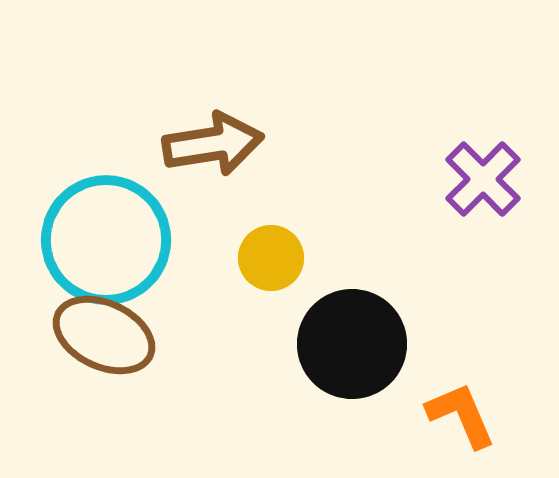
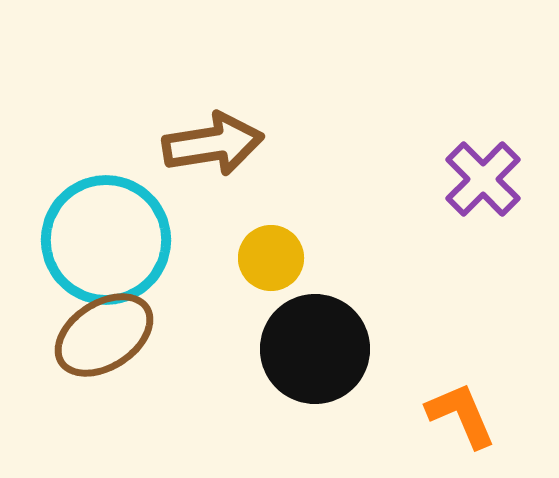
brown ellipse: rotated 58 degrees counterclockwise
black circle: moved 37 px left, 5 px down
